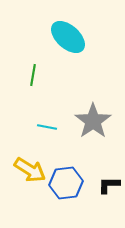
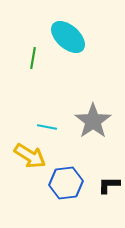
green line: moved 17 px up
yellow arrow: moved 14 px up
